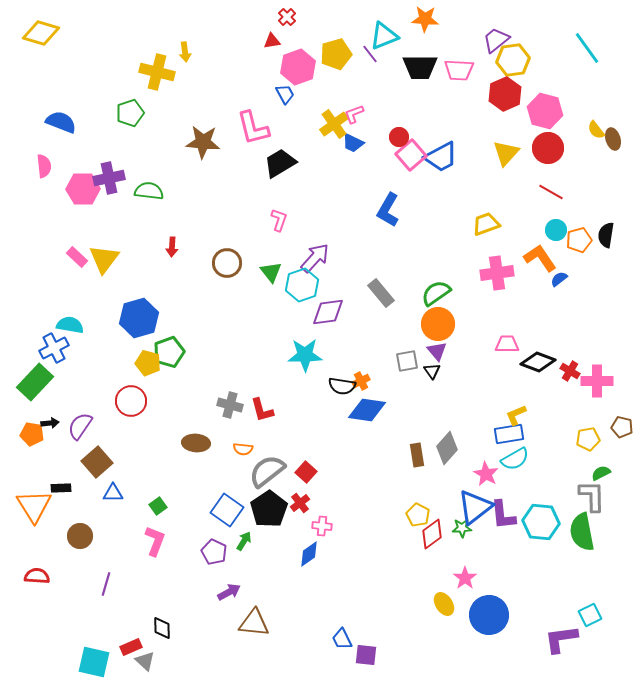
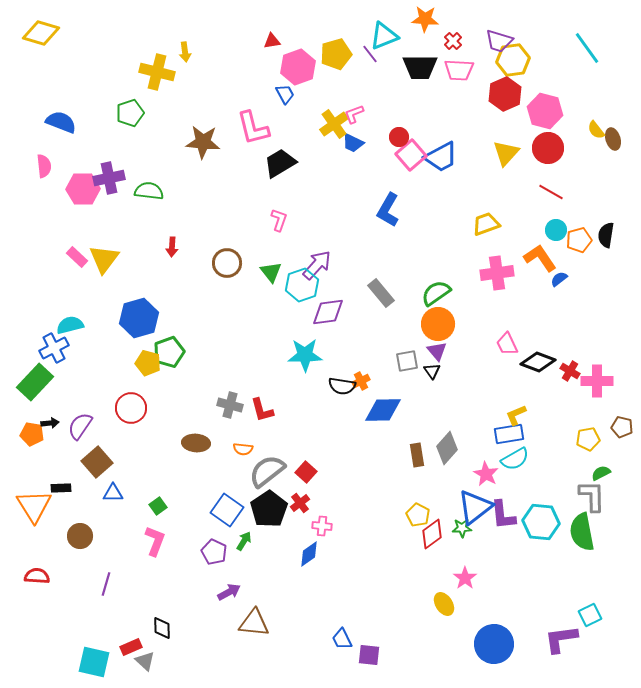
red cross at (287, 17): moved 166 px right, 24 px down
purple trapezoid at (496, 40): moved 3 px right, 1 px down; rotated 124 degrees counterclockwise
purple arrow at (315, 258): moved 2 px right, 7 px down
cyan semicircle at (70, 325): rotated 24 degrees counterclockwise
pink trapezoid at (507, 344): rotated 115 degrees counterclockwise
red circle at (131, 401): moved 7 px down
blue diamond at (367, 410): moved 16 px right; rotated 9 degrees counterclockwise
blue circle at (489, 615): moved 5 px right, 29 px down
purple square at (366, 655): moved 3 px right
